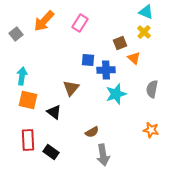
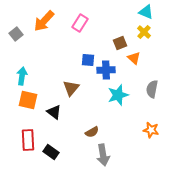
cyan star: moved 2 px right, 1 px down
